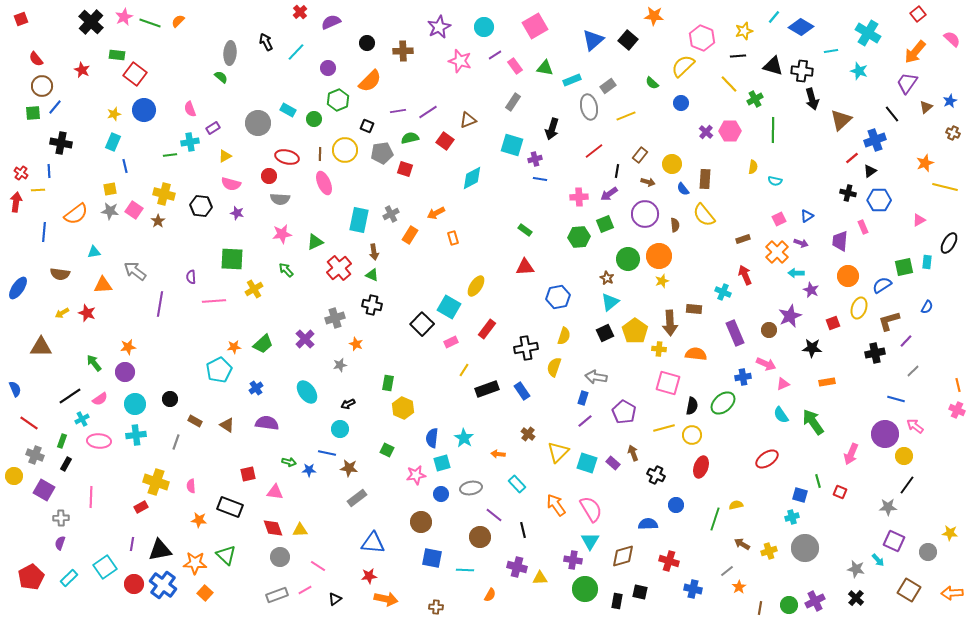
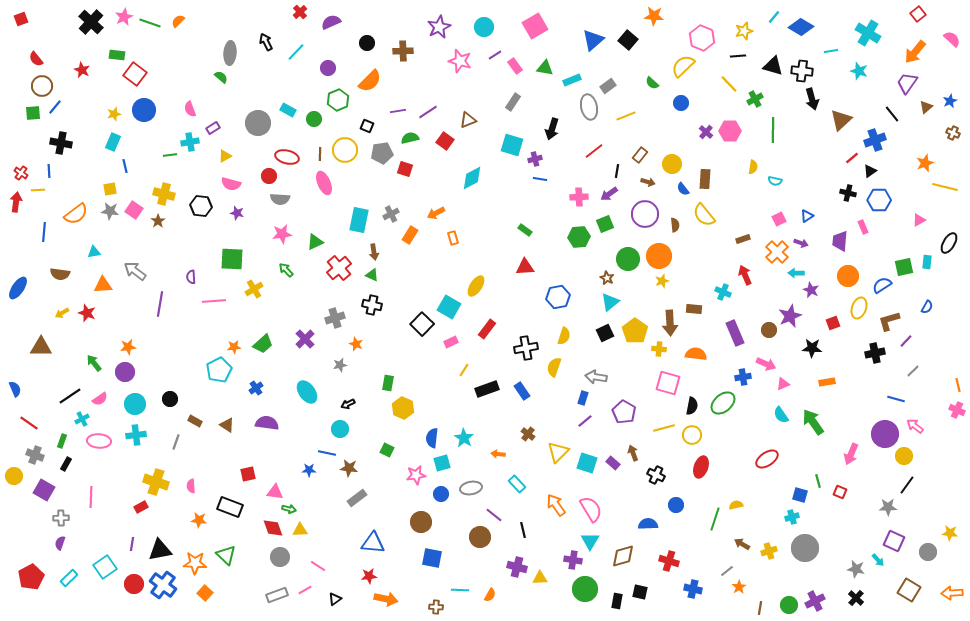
green arrow at (289, 462): moved 47 px down
cyan line at (465, 570): moved 5 px left, 20 px down
